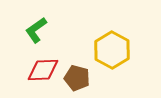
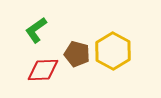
yellow hexagon: moved 1 px right, 1 px down
brown pentagon: moved 24 px up
